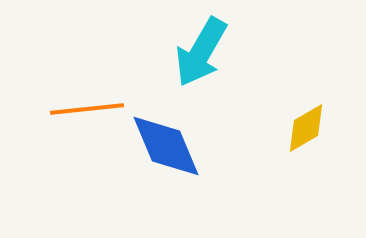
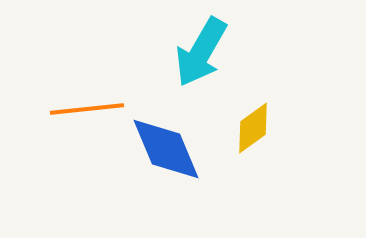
yellow diamond: moved 53 px left; rotated 6 degrees counterclockwise
blue diamond: moved 3 px down
